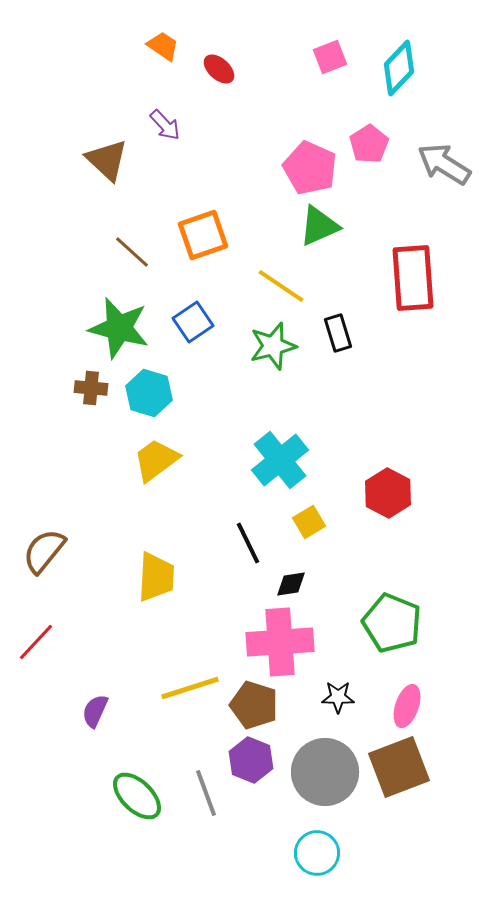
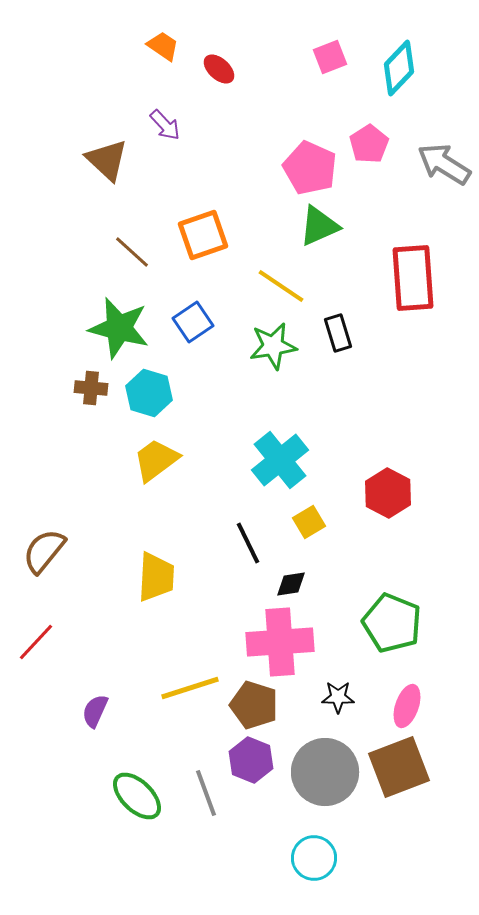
green star at (273, 346): rotated 6 degrees clockwise
cyan circle at (317, 853): moved 3 px left, 5 px down
